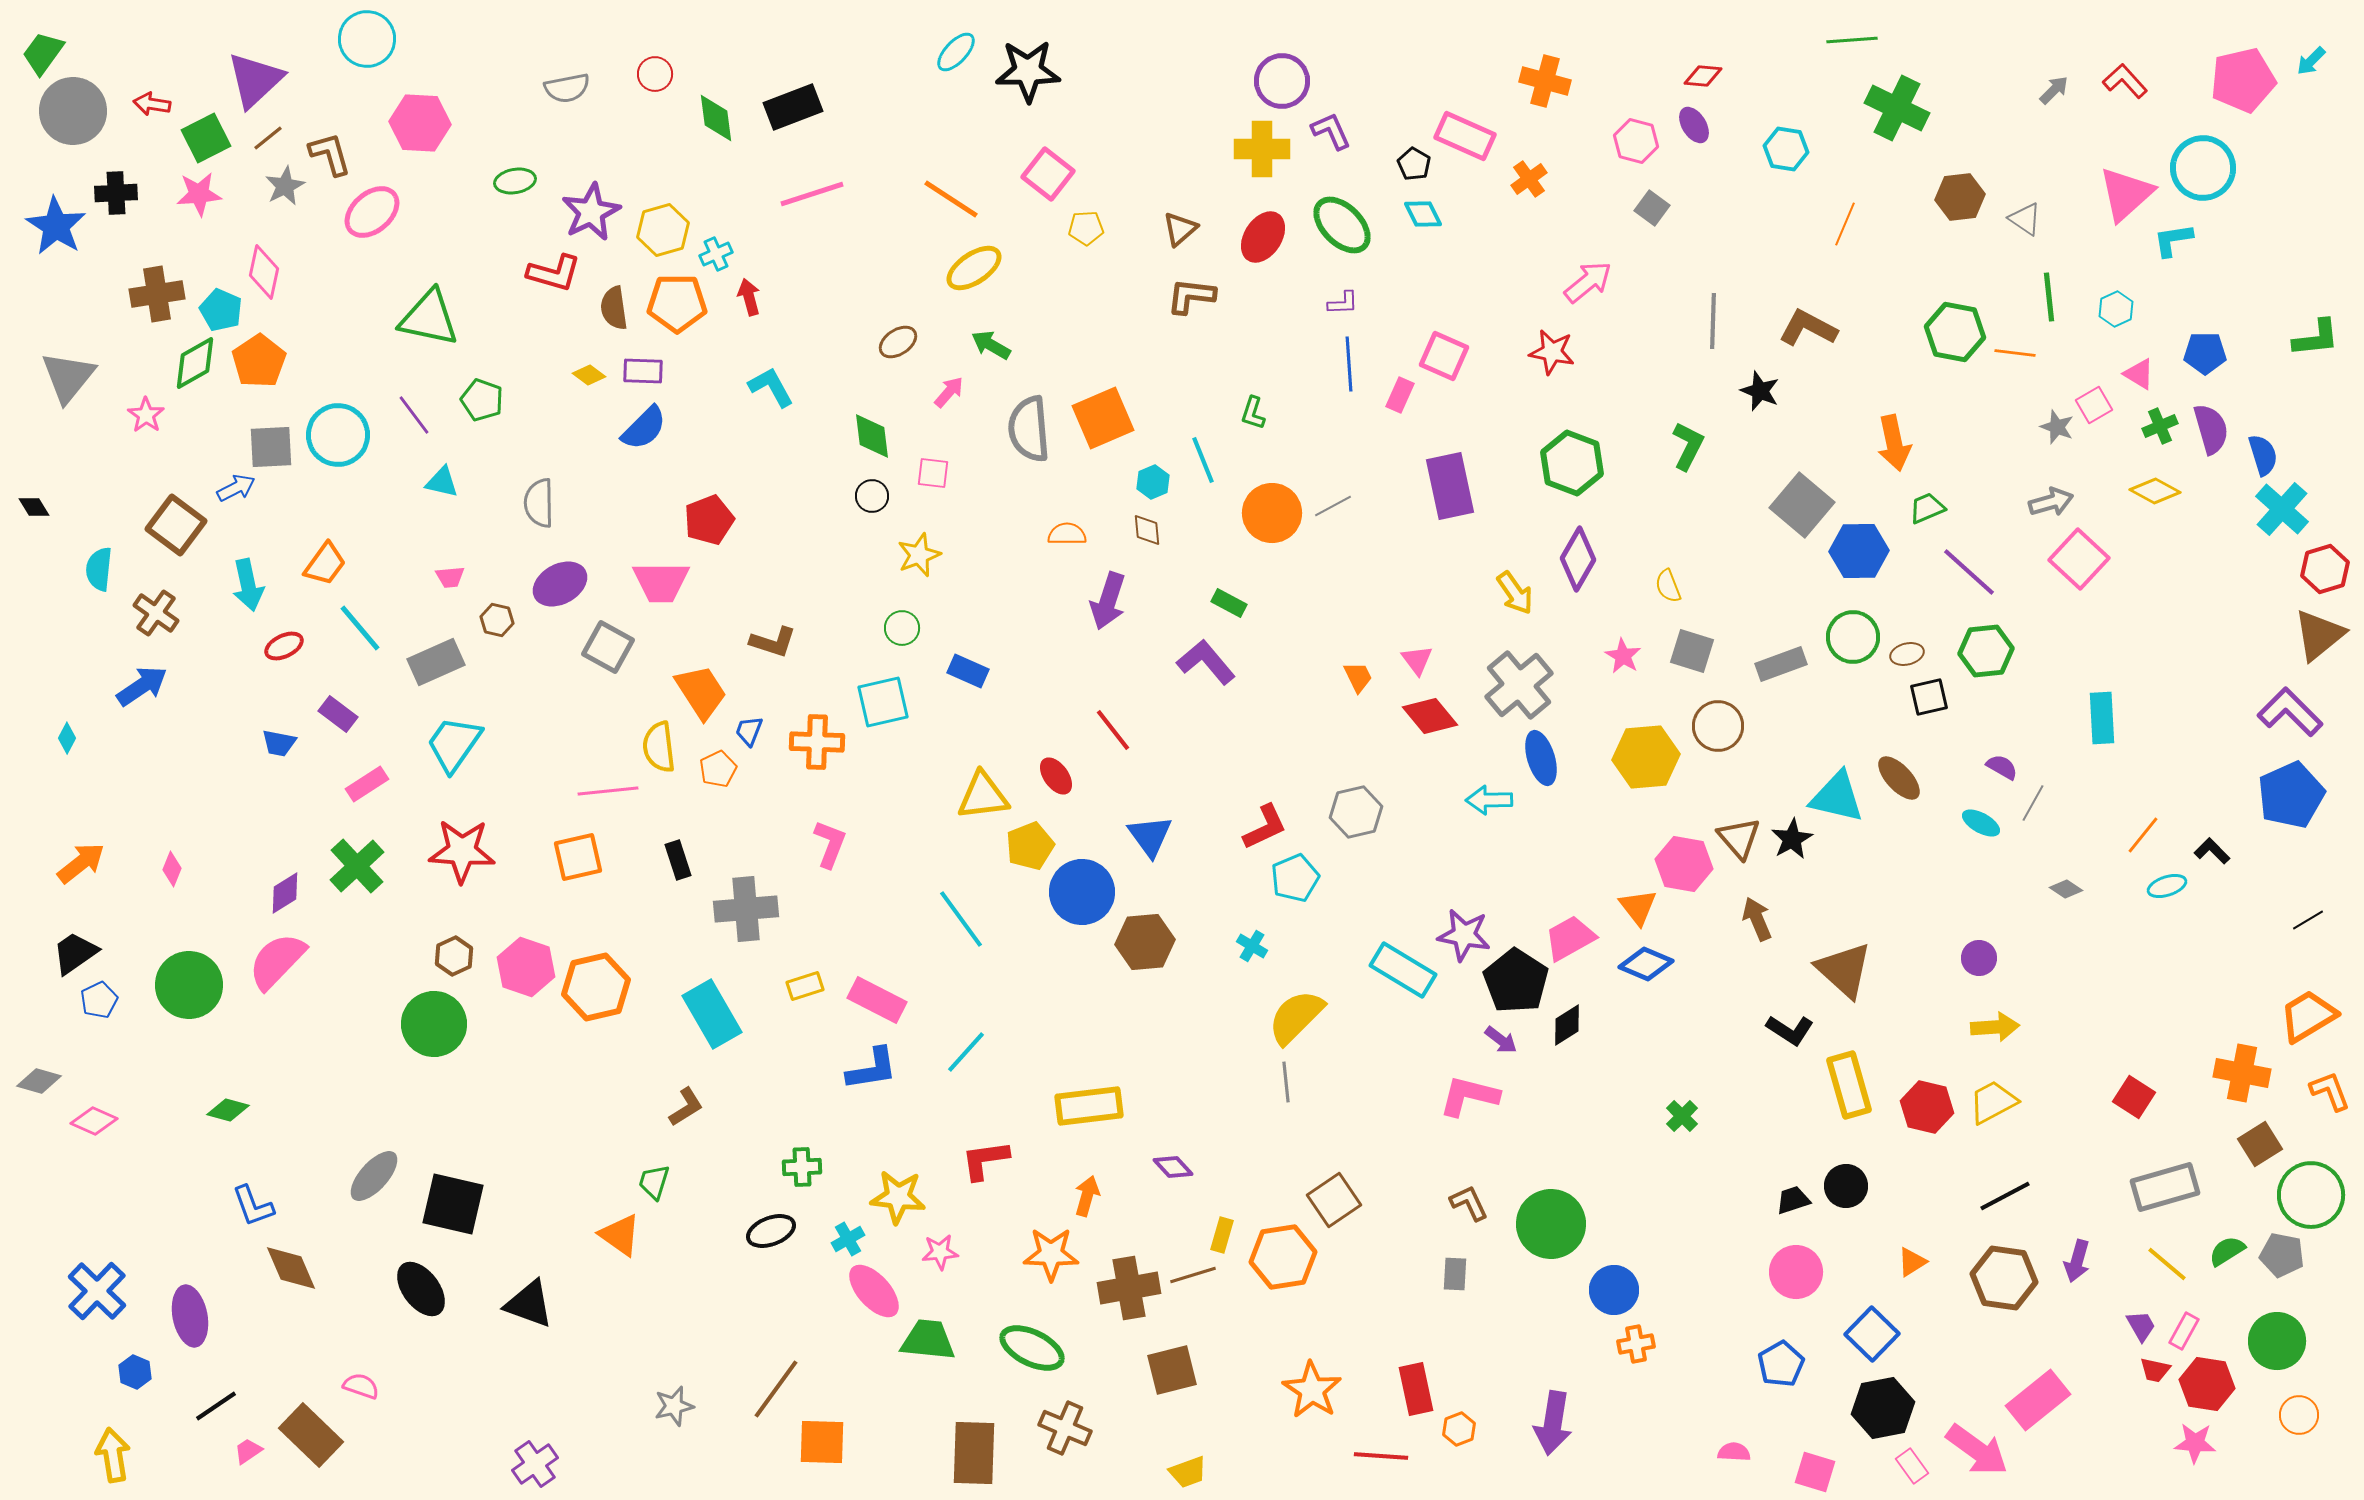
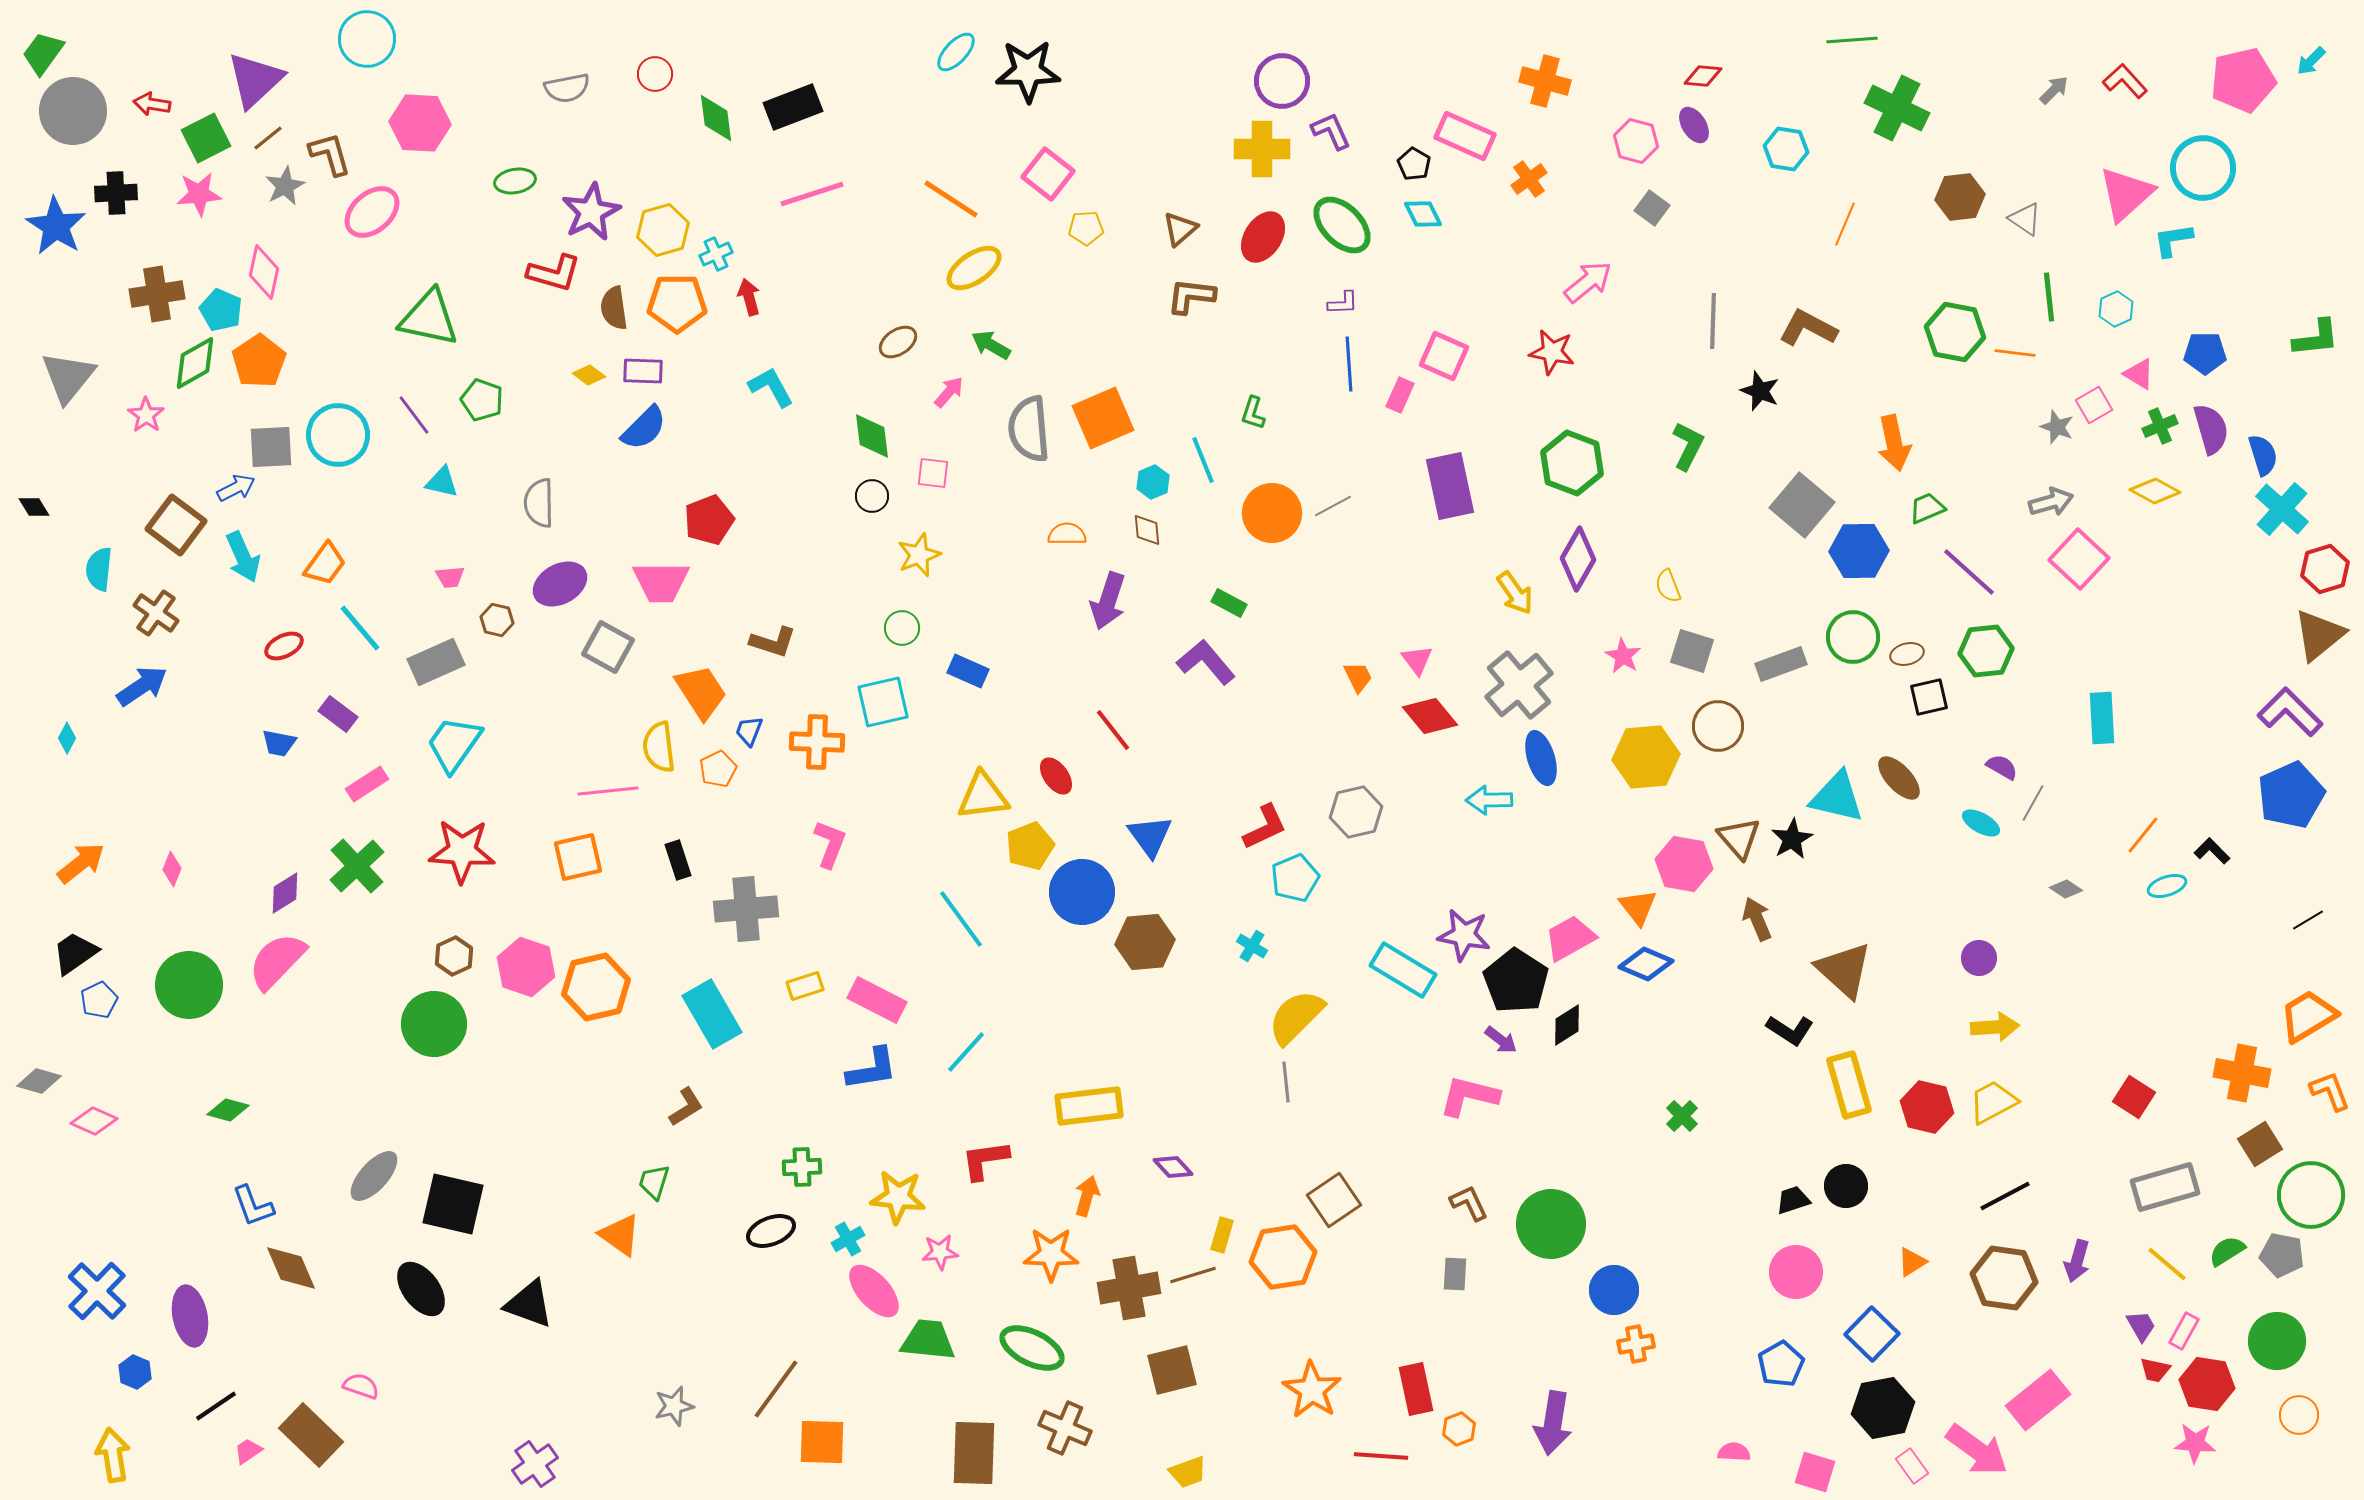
cyan arrow at (248, 585): moved 5 px left, 28 px up; rotated 12 degrees counterclockwise
